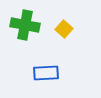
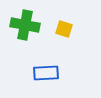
yellow square: rotated 24 degrees counterclockwise
